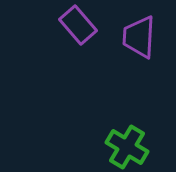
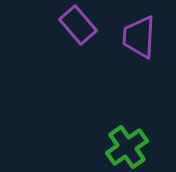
green cross: rotated 24 degrees clockwise
